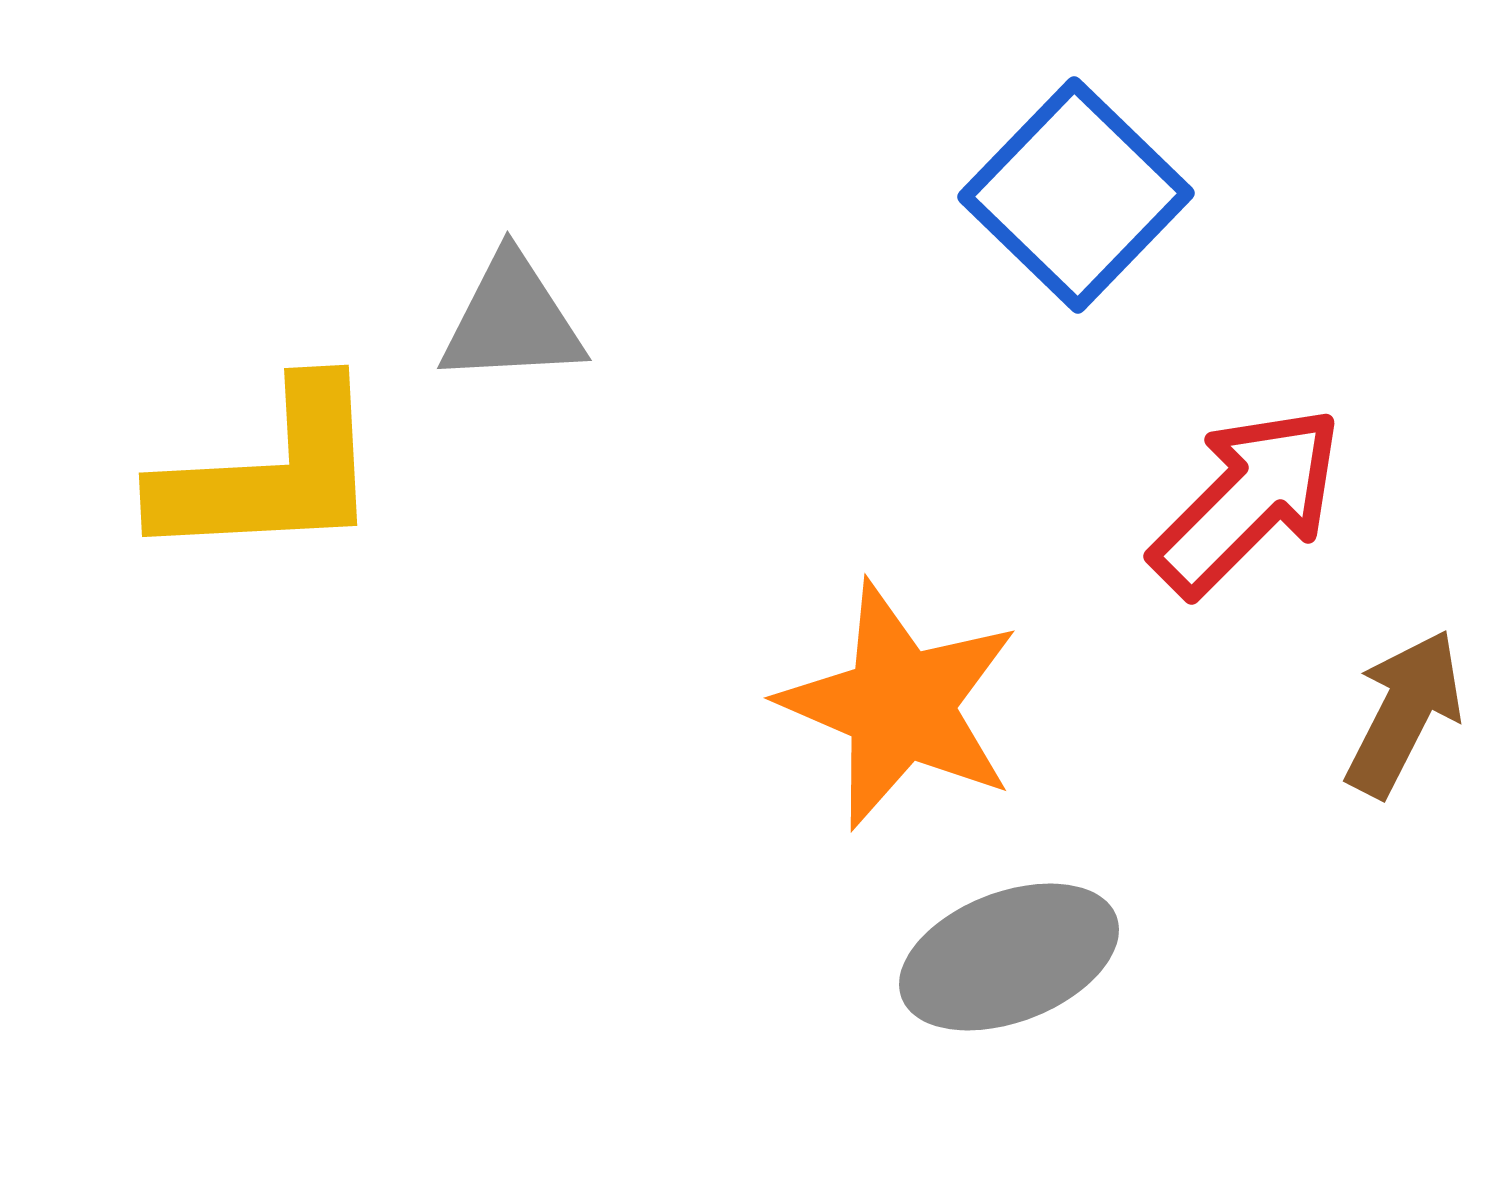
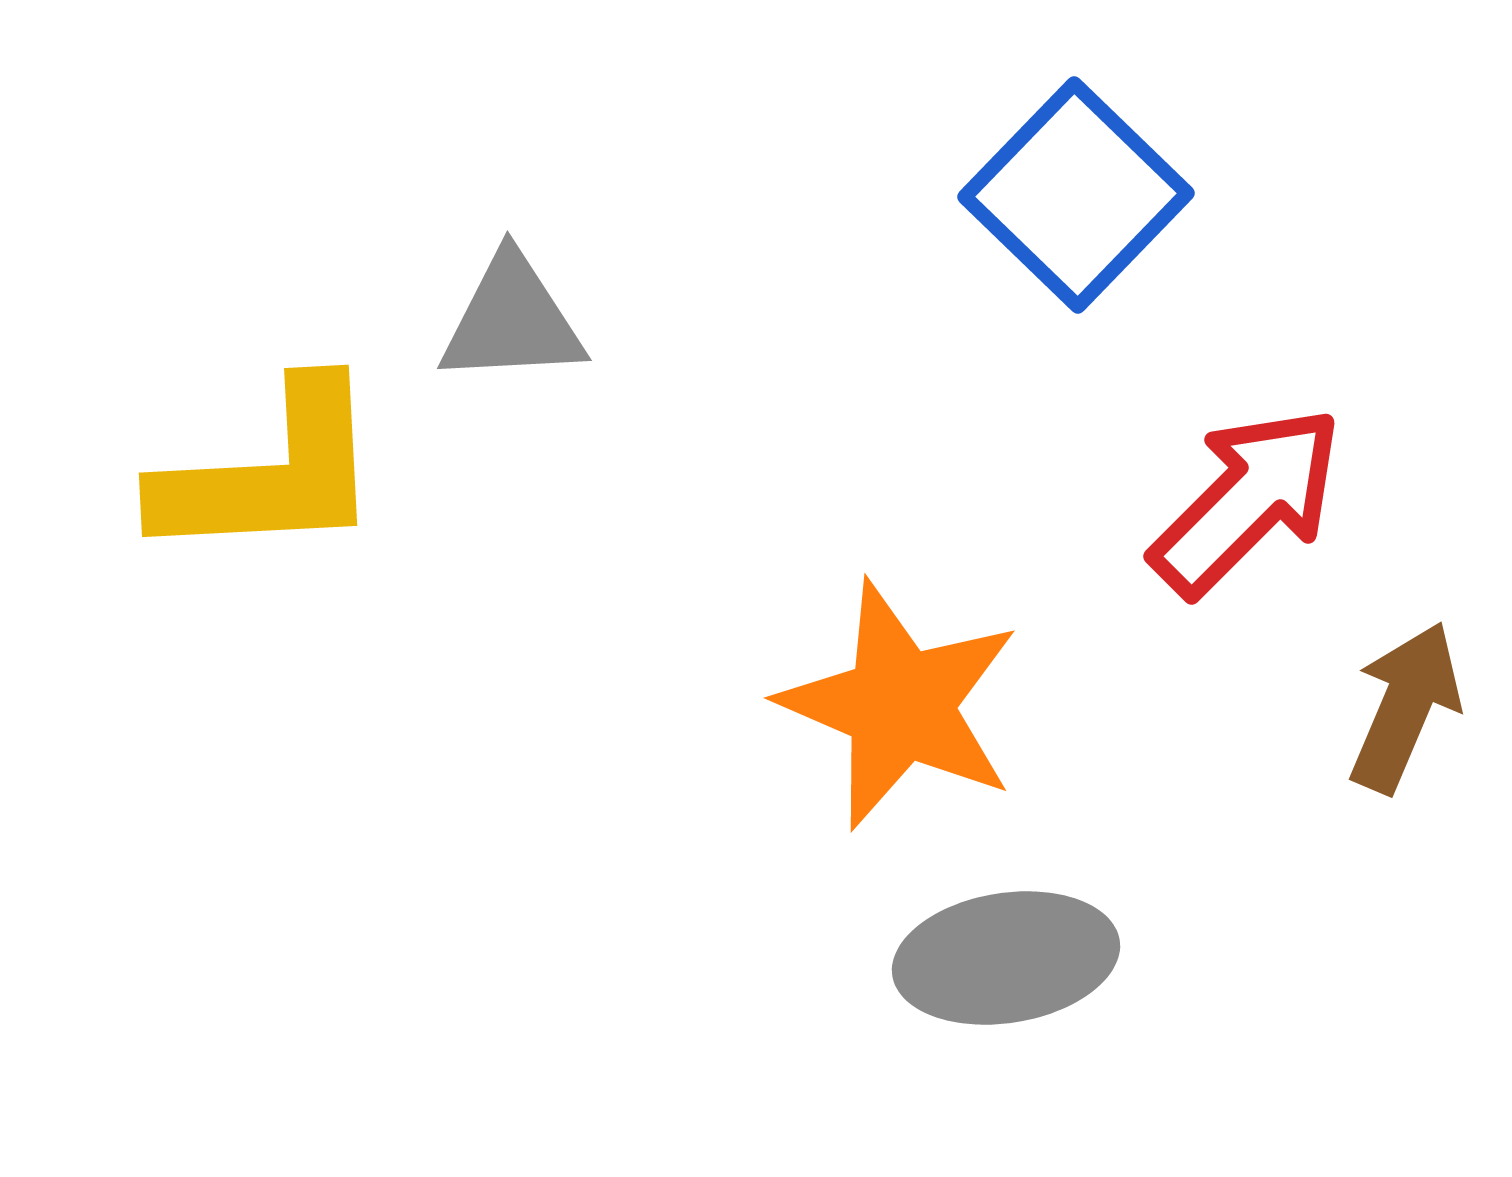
brown arrow: moved 1 px right, 6 px up; rotated 4 degrees counterclockwise
gray ellipse: moved 3 px left, 1 px down; rotated 12 degrees clockwise
